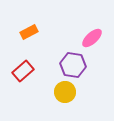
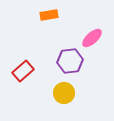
orange rectangle: moved 20 px right, 17 px up; rotated 18 degrees clockwise
purple hexagon: moved 3 px left, 4 px up; rotated 15 degrees counterclockwise
yellow circle: moved 1 px left, 1 px down
